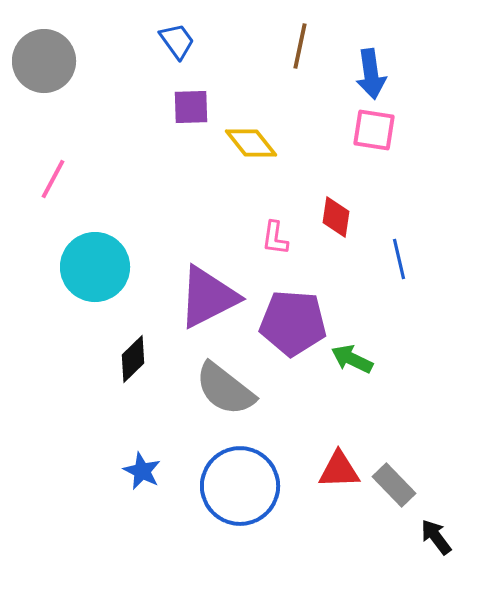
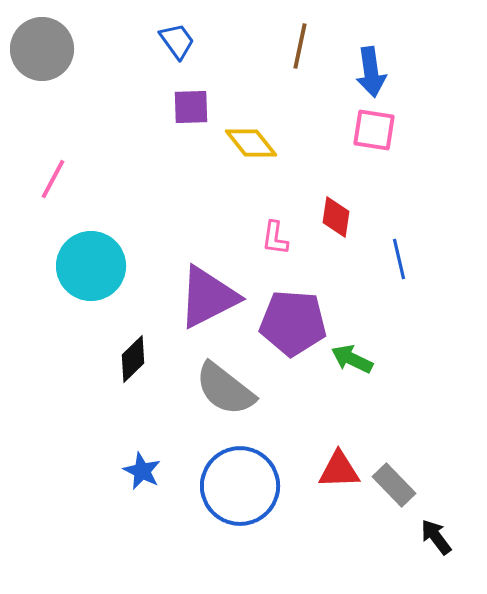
gray circle: moved 2 px left, 12 px up
blue arrow: moved 2 px up
cyan circle: moved 4 px left, 1 px up
